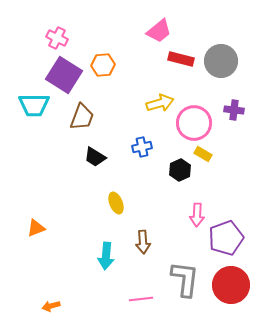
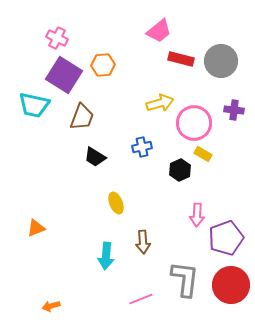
cyan trapezoid: rotated 12 degrees clockwise
pink line: rotated 15 degrees counterclockwise
